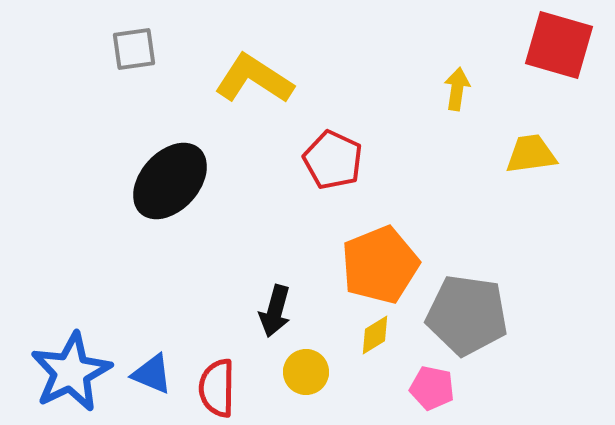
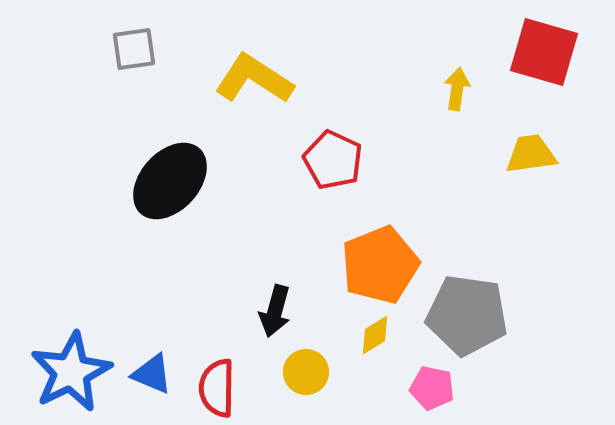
red square: moved 15 px left, 7 px down
